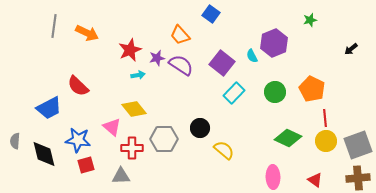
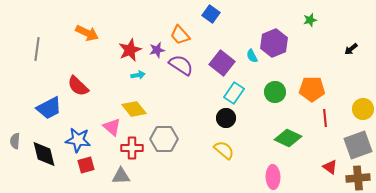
gray line: moved 17 px left, 23 px down
purple star: moved 8 px up
orange pentagon: rotated 25 degrees counterclockwise
cyan rectangle: rotated 10 degrees counterclockwise
black circle: moved 26 px right, 10 px up
yellow circle: moved 37 px right, 32 px up
red triangle: moved 15 px right, 13 px up
